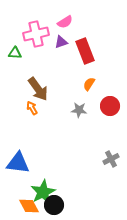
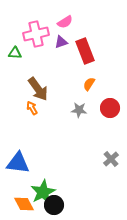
red circle: moved 2 px down
gray cross: rotated 14 degrees counterclockwise
orange diamond: moved 5 px left, 2 px up
